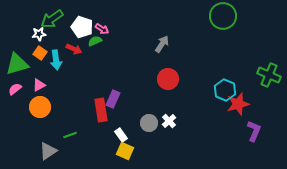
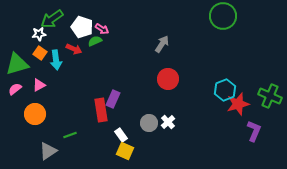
green cross: moved 1 px right, 21 px down
cyan hexagon: rotated 15 degrees clockwise
orange circle: moved 5 px left, 7 px down
white cross: moved 1 px left, 1 px down
